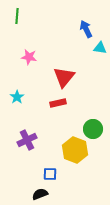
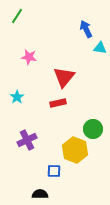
green line: rotated 28 degrees clockwise
blue square: moved 4 px right, 3 px up
black semicircle: rotated 21 degrees clockwise
